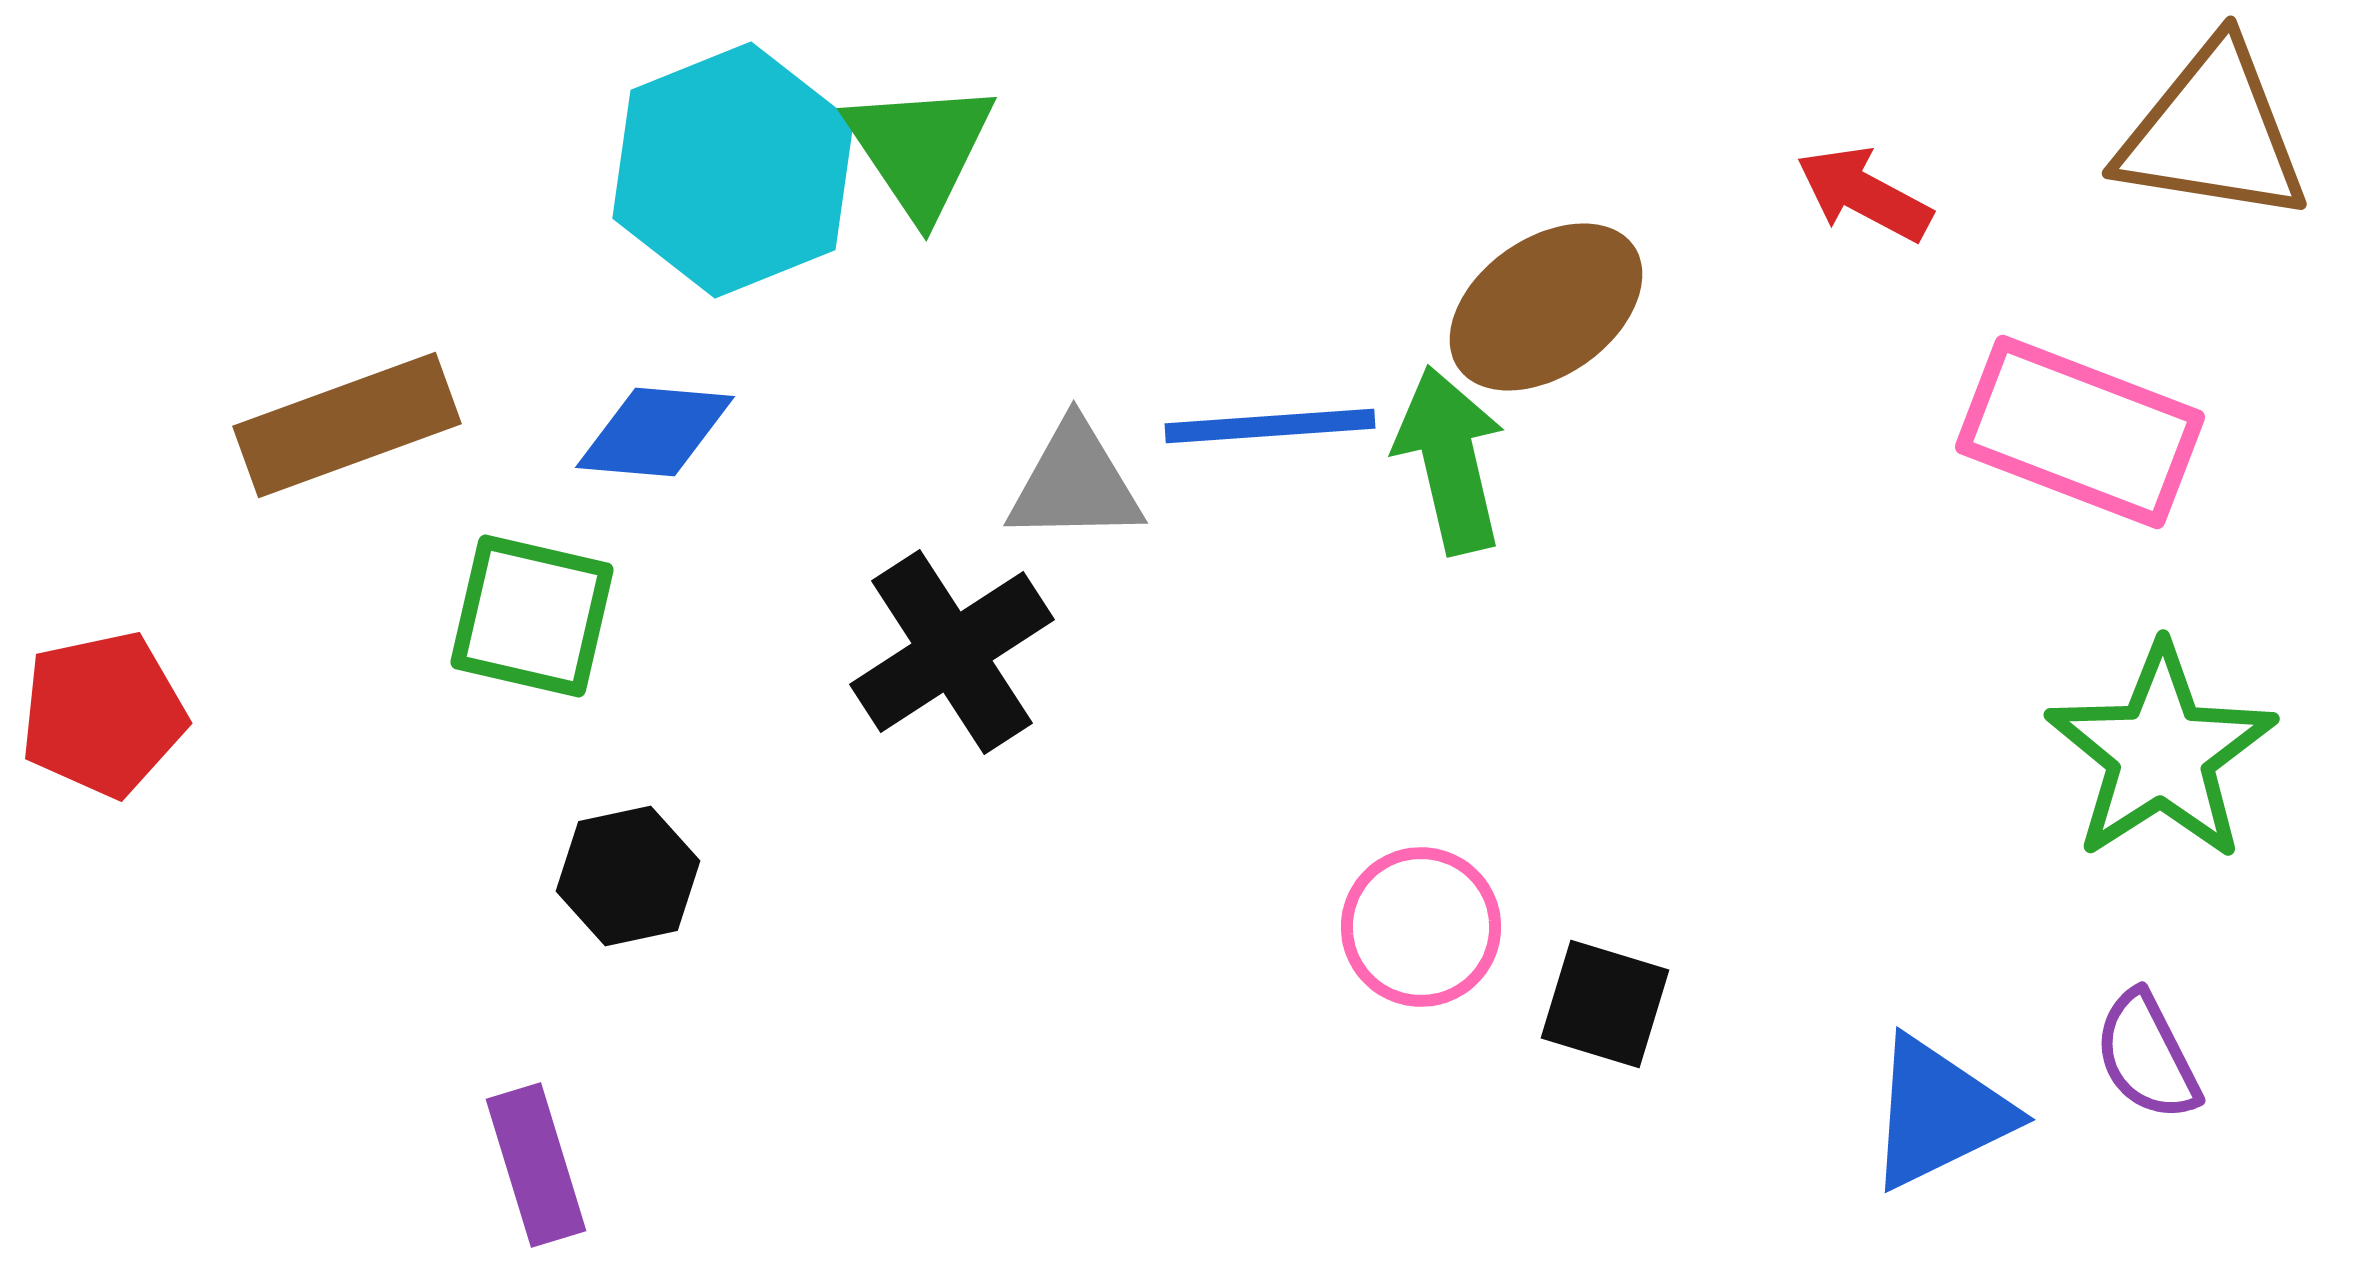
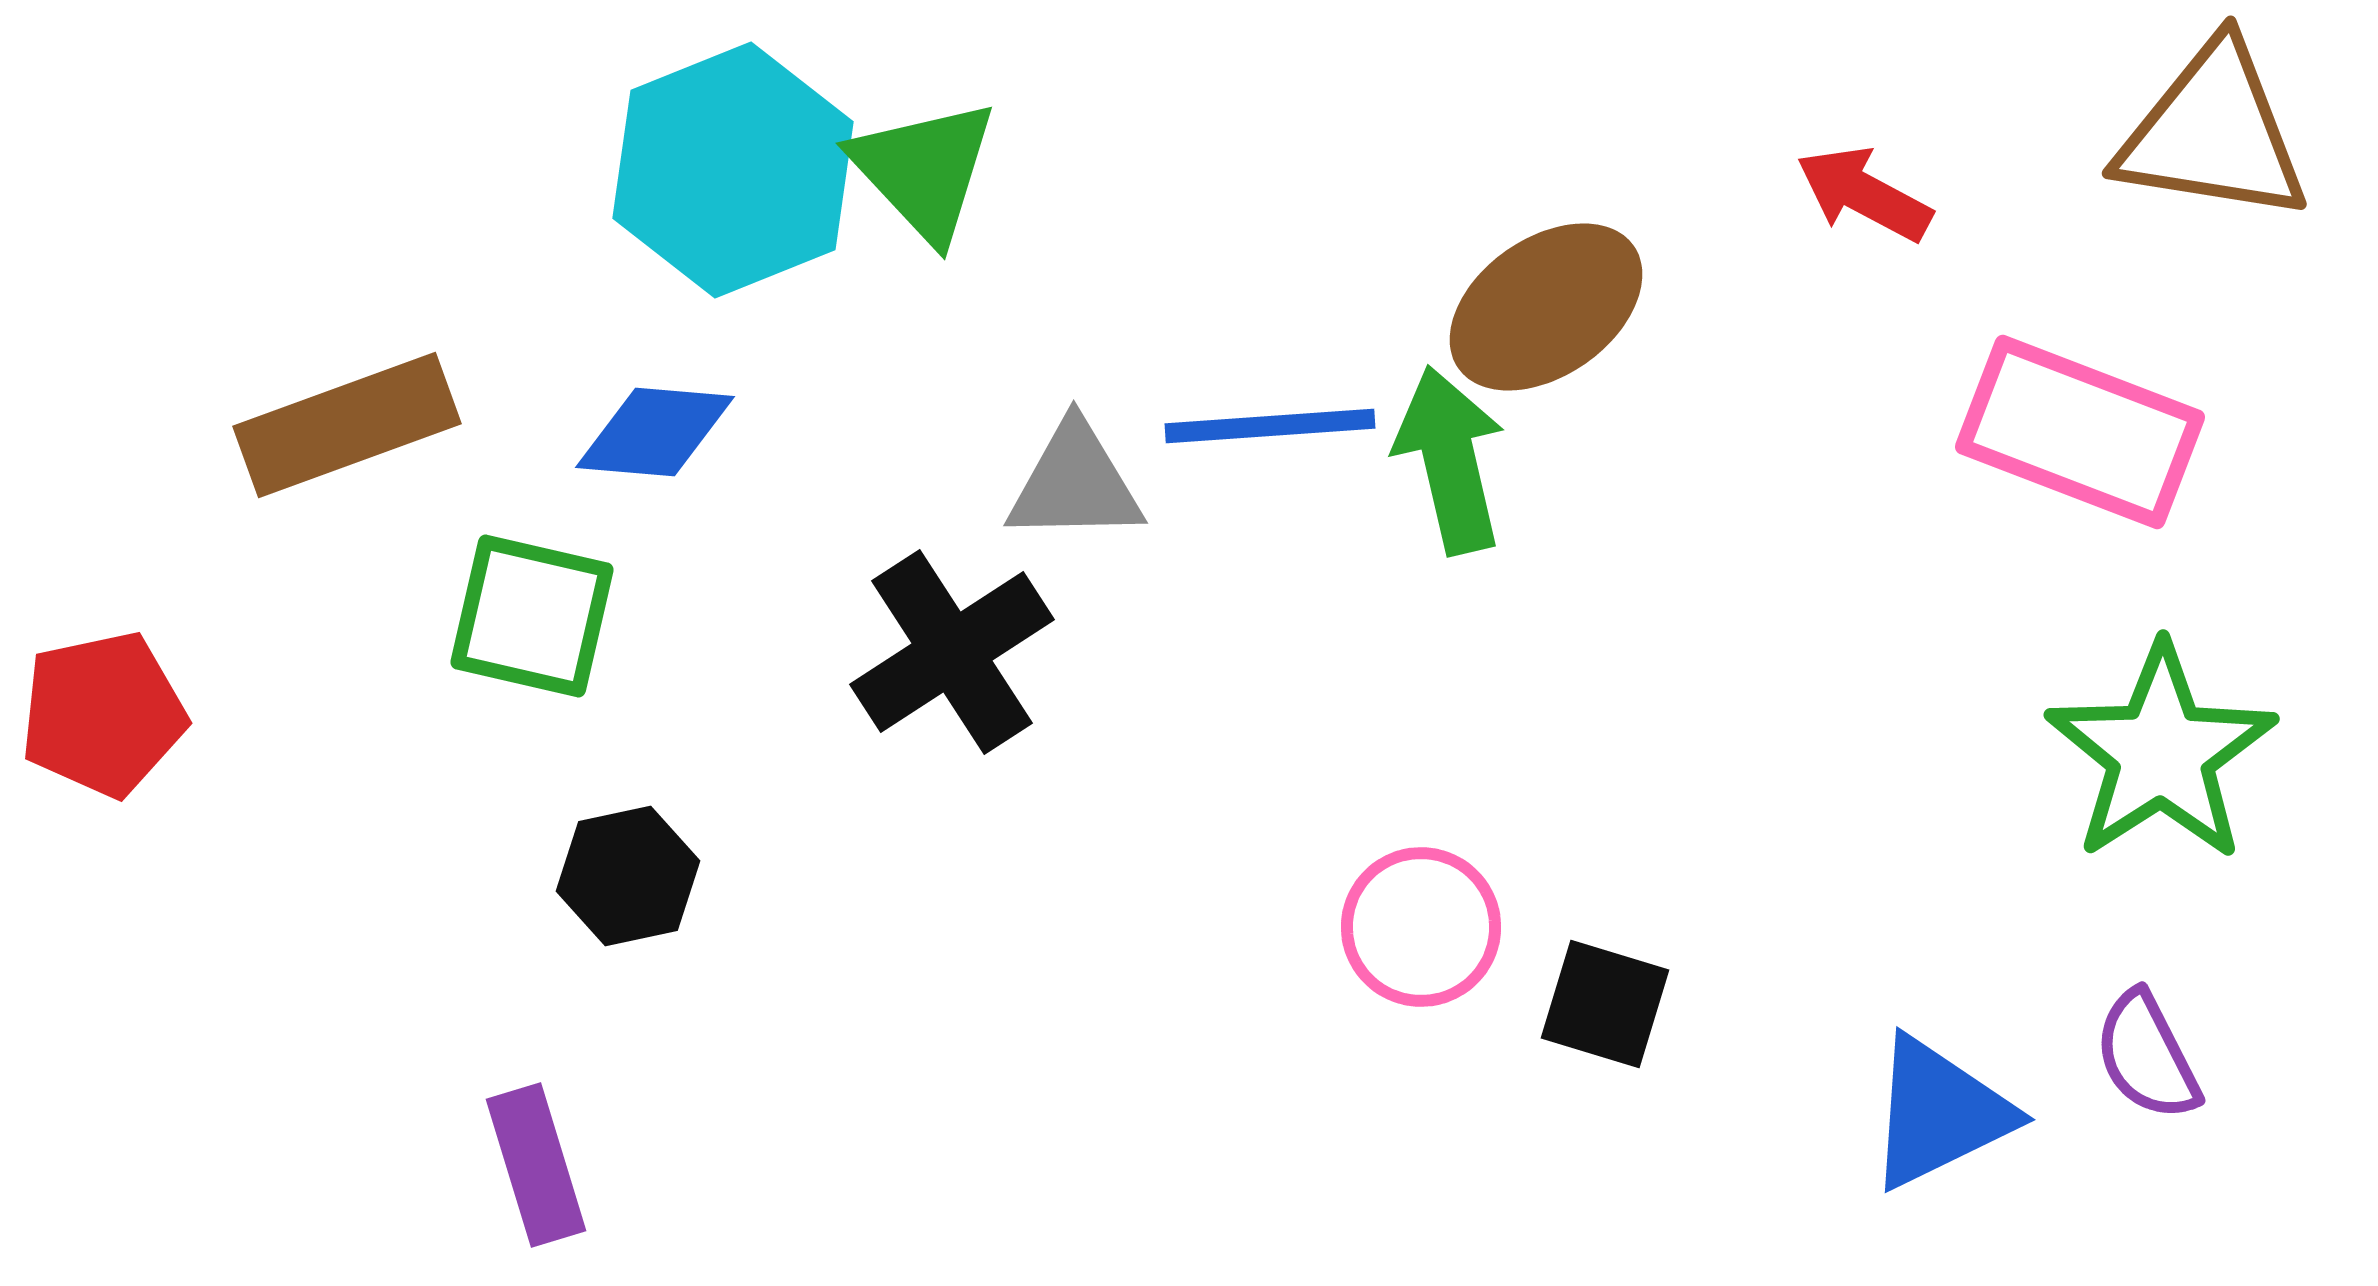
green triangle: moved 4 px right, 21 px down; rotated 9 degrees counterclockwise
